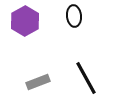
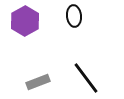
black line: rotated 8 degrees counterclockwise
